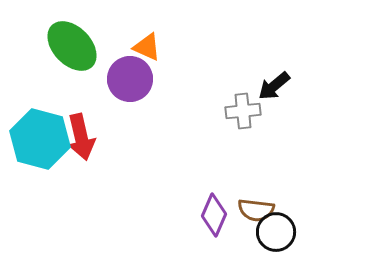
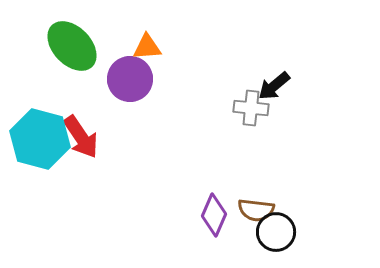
orange triangle: rotated 28 degrees counterclockwise
gray cross: moved 8 px right, 3 px up; rotated 12 degrees clockwise
red arrow: rotated 21 degrees counterclockwise
